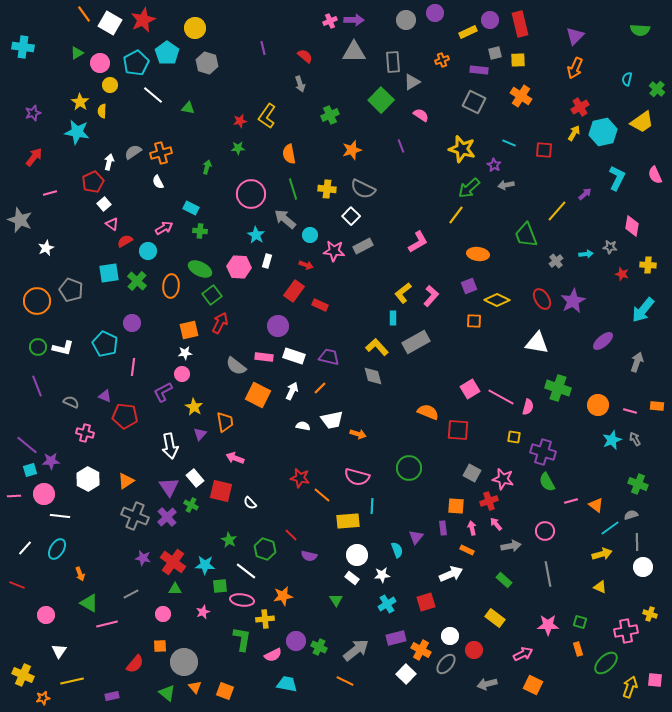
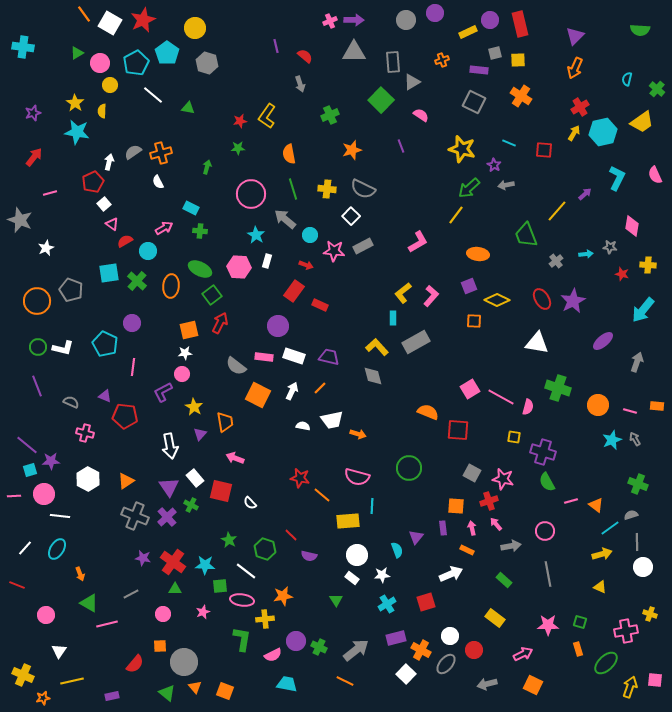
purple line at (263, 48): moved 13 px right, 2 px up
yellow star at (80, 102): moved 5 px left, 1 px down
